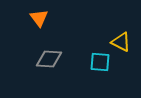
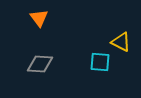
gray diamond: moved 9 px left, 5 px down
